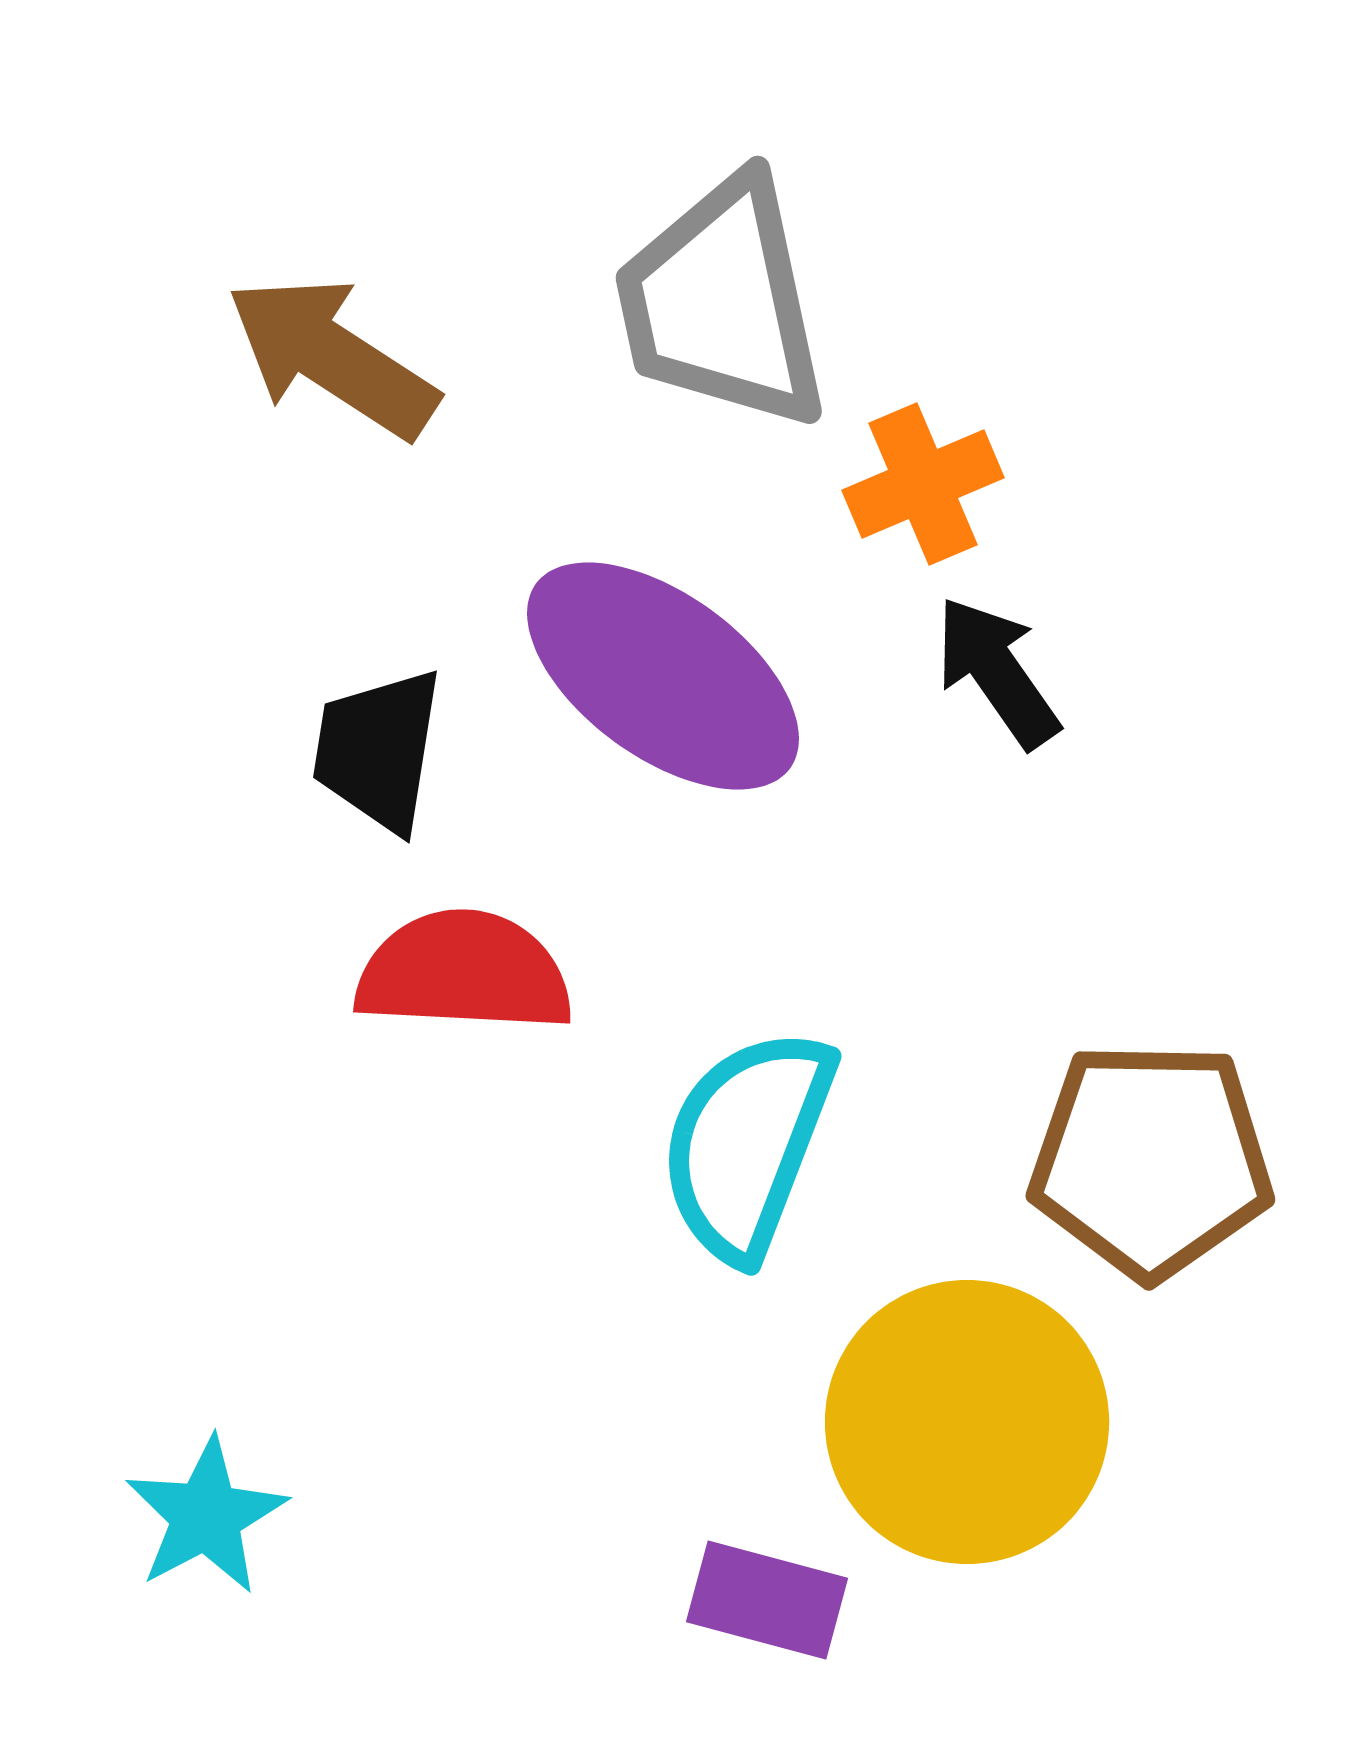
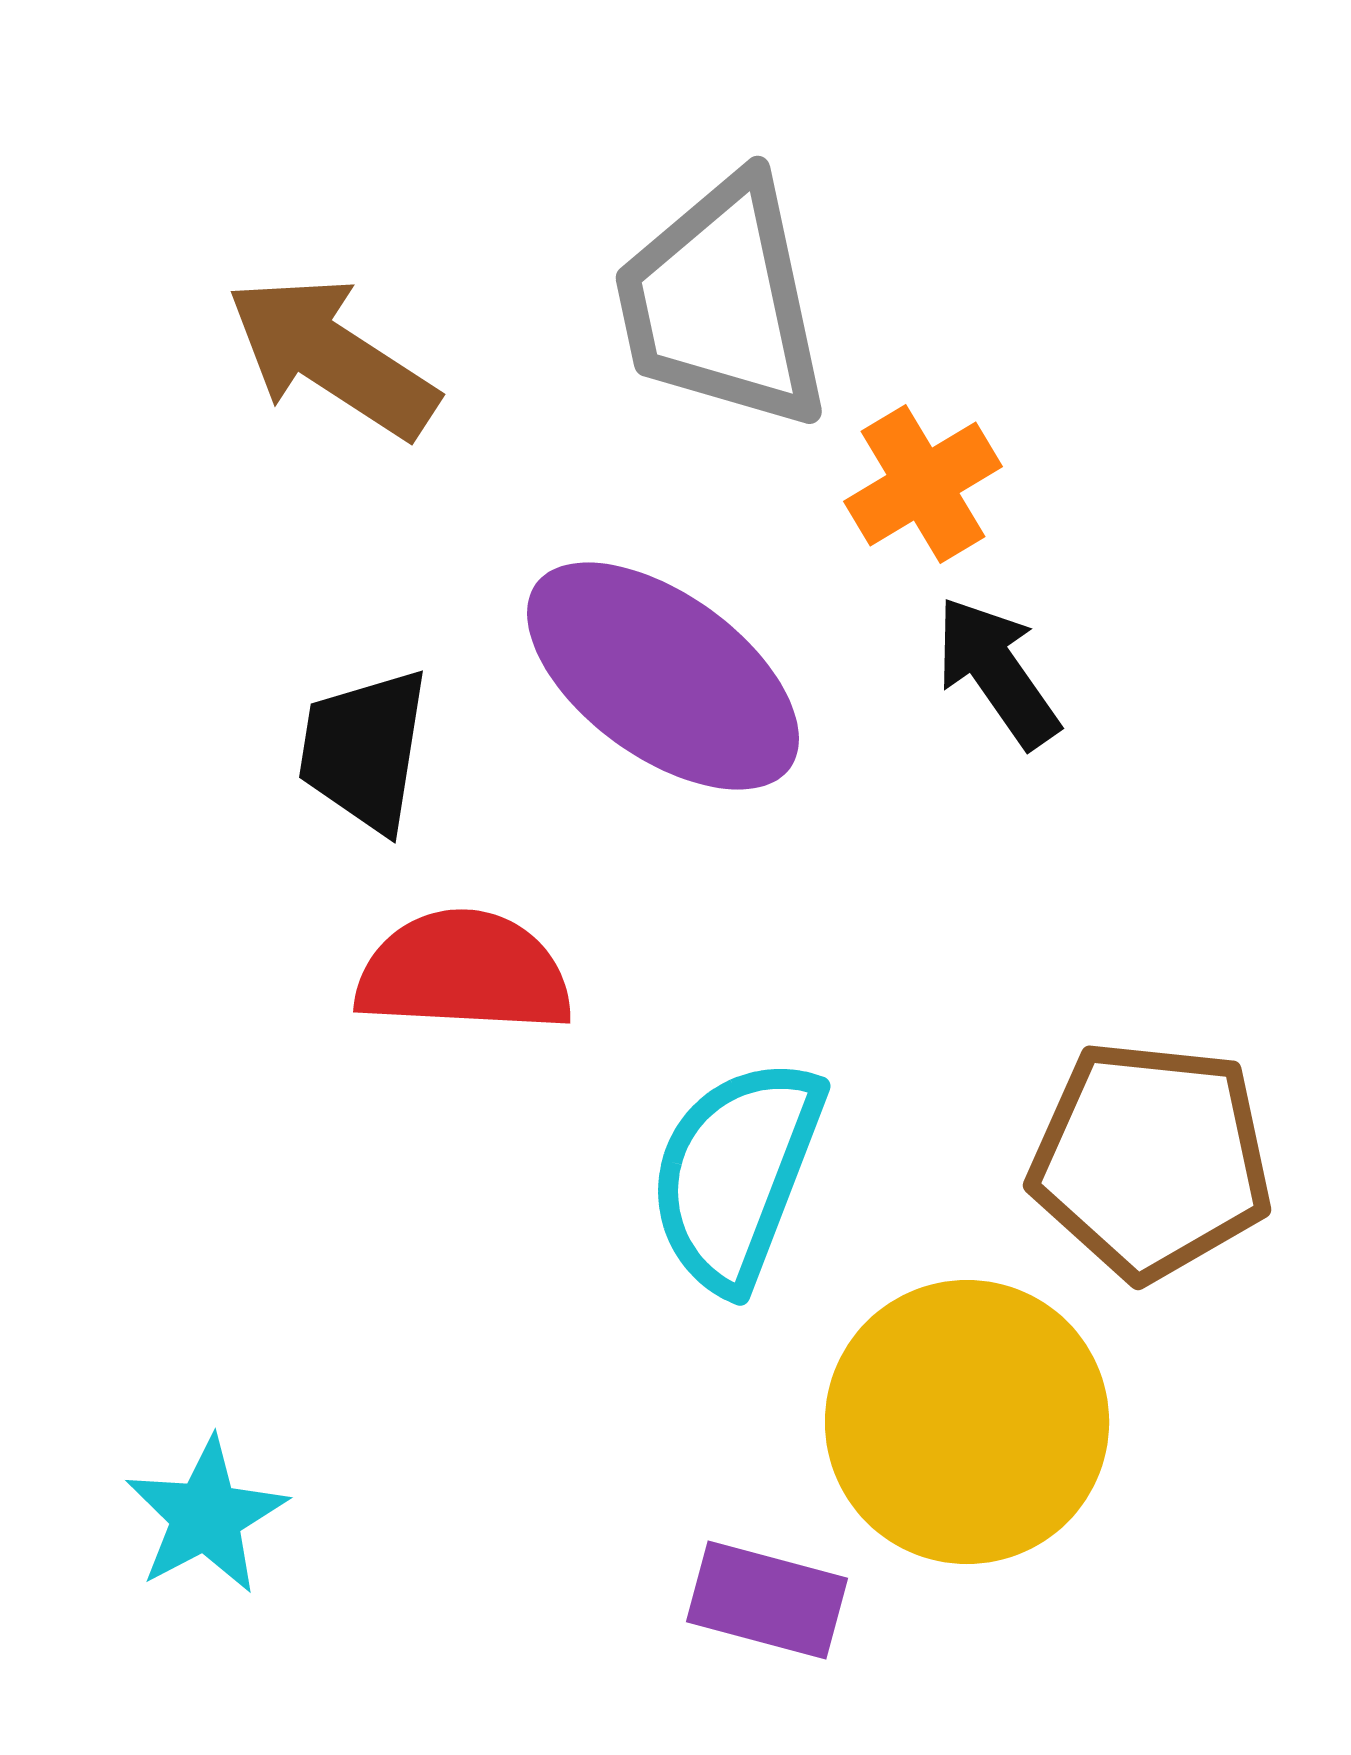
orange cross: rotated 8 degrees counterclockwise
black trapezoid: moved 14 px left
cyan semicircle: moved 11 px left, 30 px down
brown pentagon: rotated 5 degrees clockwise
